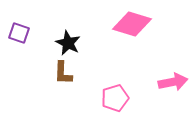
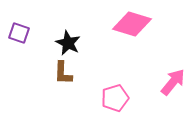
pink arrow: rotated 40 degrees counterclockwise
